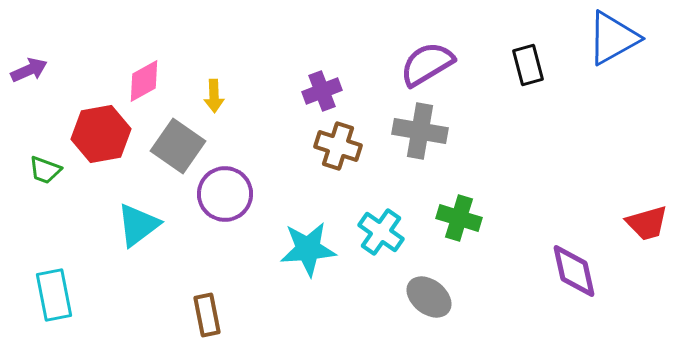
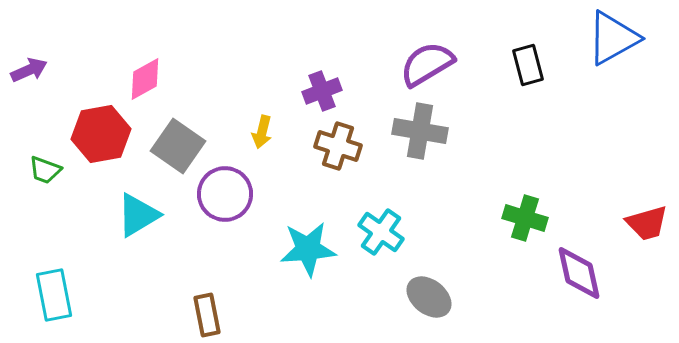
pink diamond: moved 1 px right, 2 px up
yellow arrow: moved 48 px right, 36 px down; rotated 16 degrees clockwise
green cross: moved 66 px right
cyan triangle: moved 10 px up; rotated 6 degrees clockwise
purple diamond: moved 5 px right, 2 px down
